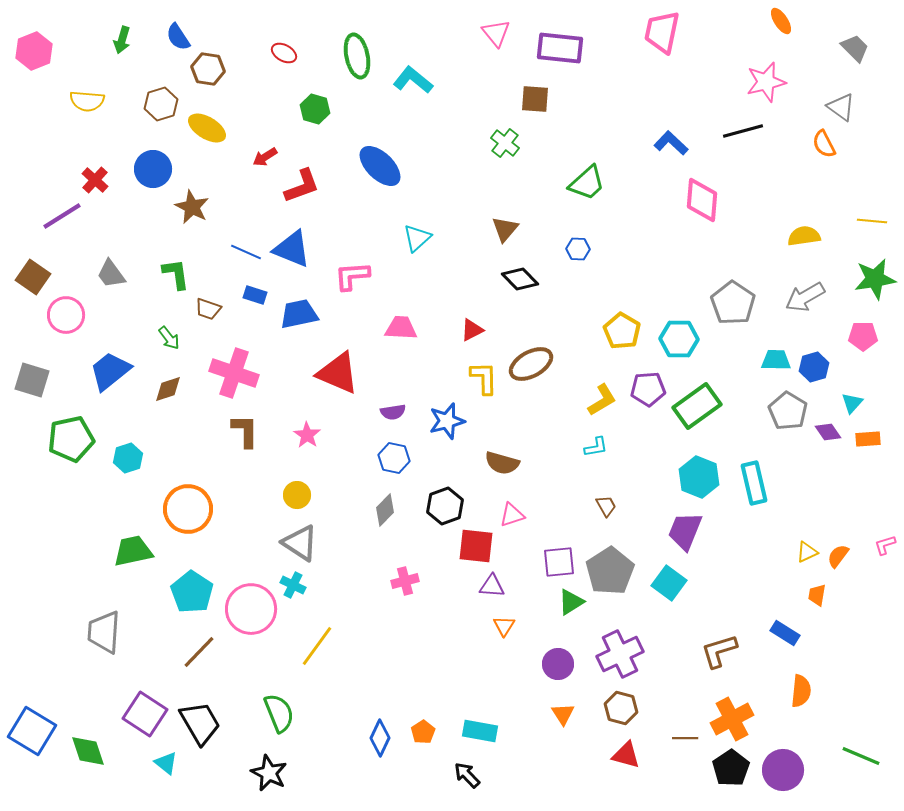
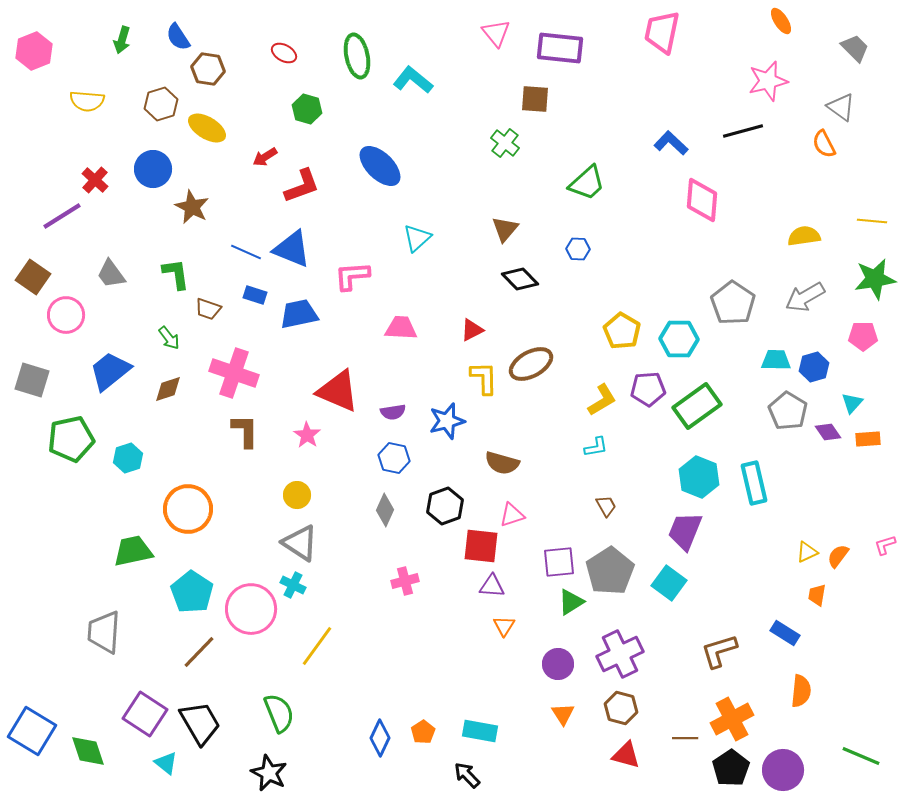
pink star at (766, 82): moved 2 px right, 1 px up
green hexagon at (315, 109): moved 8 px left
red triangle at (338, 373): moved 18 px down
gray diamond at (385, 510): rotated 20 degrees counterclockwise
red square at (476, 546): moved 5 px right
